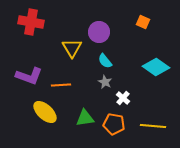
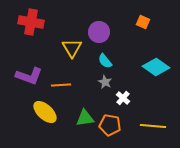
orange pentagon: moved 4 px left, 1 px down
